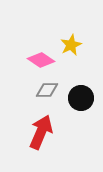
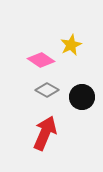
gray diamond: rotated 30 degrees clockwise
black circle: moved 1 px right, 1 px up
red arrow: moved 4 px right, 1 px down
